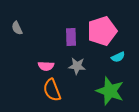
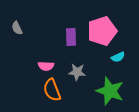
gray star: moved 6 px down
